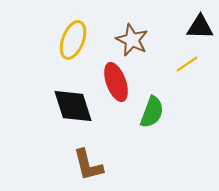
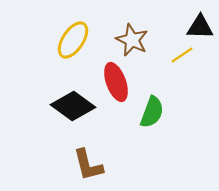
yellow ellipse: rotated 12 degrees clockwise
yellow line: moved 5 px left, 9 px up
black diamond: rotated 36 degrees counterclockwise
